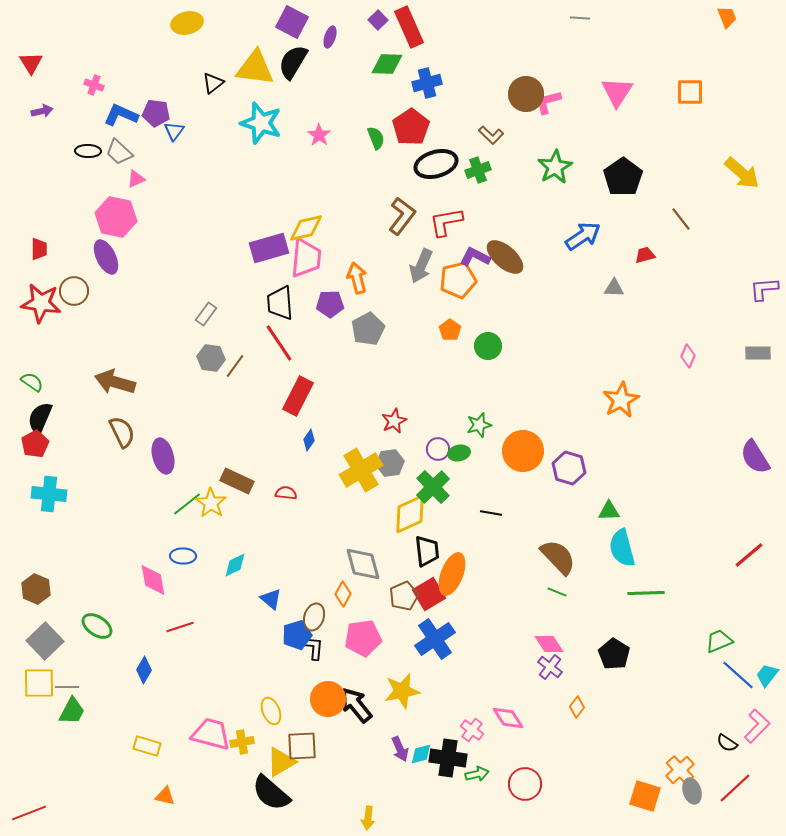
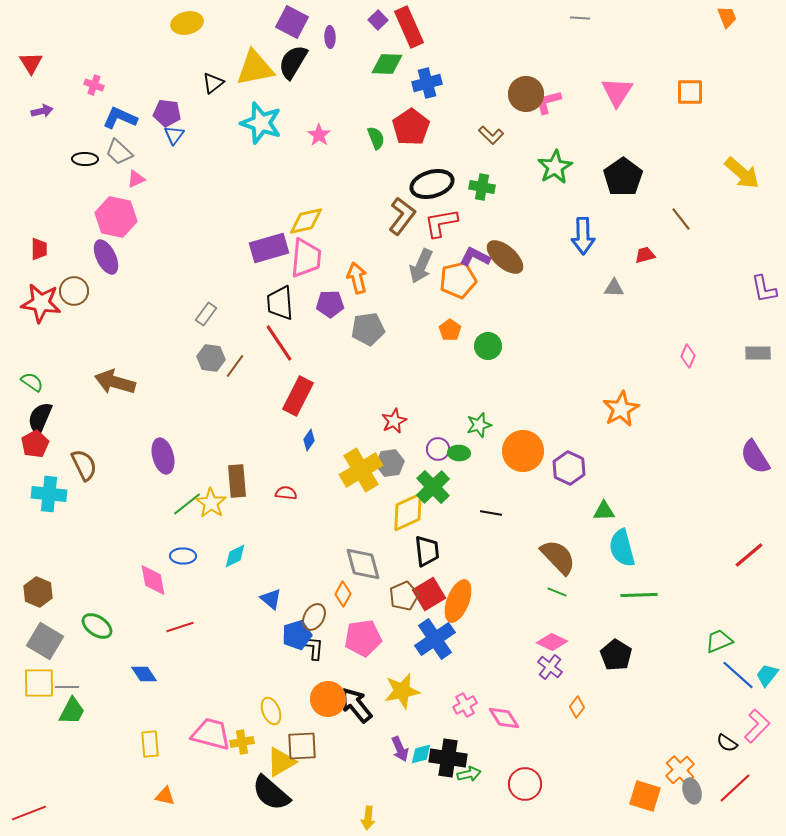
purple ellipse at (330, 37): rotated 20 degrees counterclockwise
yellow triangle at (255, 68): rotated 18 degrees counterclockwise
purple pentagon at (156, 113): moved 11 px right
blue L-shape at (121, 115): moved 1 px left, 3 px down
blue triangle at (174, 131): moved 4 px down
black ellipse at (88, 151): moved 3 px left, 8 px down
black ellipse at (436, 164): moved 4 px left, 20 px down
green cross at (478, 170): moved 4 px right, 17 px down; rotated 30 degrees clockwise
red L-shape at (446, 222): moved 5 px left, 1 px down
yellow diamond at (306, 228): moved 7 px up
blue arrow at (583, 236): rotated 123 degrees clockwise
purple L-shape at (764, 289): rotated 96 degrees counterclockwise
gray pentagon at (368, 329): rotated 20 degrees clockwise
orange star at (621, 400): moved 9 px down
brown semicircle at (122, 432): moved 38 px left, 33 px down
green ellipse at (459, 453): rotated 15 degrees clockwise
purple hexagon at (569, 468): rotated 8 degrees clockwise
brown rectangle at (237, 481): rotated 60 degrees clockwise
green triangle at (609, 511): moved 5 px left
yellow diamond at (410, 514): moved 2 px left, 2 px up
cyan diamond at (235, 565): moved 9 px up
orange ellipse at (452, 574): moved 6 px right, 27 px down
brown hexagon at (36, 589): moved 2 px right, 3 px down
green line at (646, 593): moved 7 px left, 2 px down
brown ellipse at (314, 617): rotated 12 degrees clockwise
gray square at (45, 641): rotated 15 degrees counterclockwise
pink diamond at (549, 644): moved 3 px right, 2 px up; rotated 32 degrees counterclockwise
black pentagon at (614, 654): moved 2 px right, 1 px down
blue diamond at (144, 670): moved 4 px down; rotated 64 degrees counterclockwise
pink diamond at (508, 718): moved 4 px left
pink cross at (472, 730): moved 7 px left, 25 px up; rotated 25 degrees clockwise
yellow rectangle at (147, 746): moved 3 px right, 2 px up; rotated 68 degrees clockwise
green arrow at (477, 774): moved 8 px left
